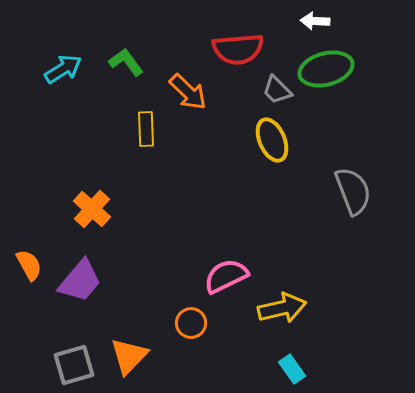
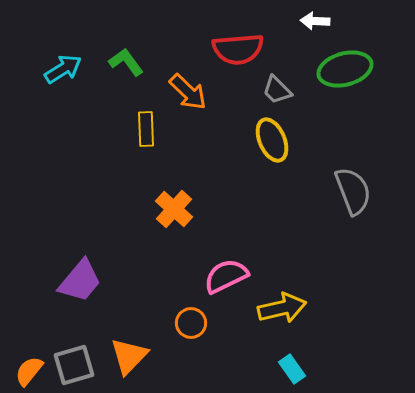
green ellipse: moved 19 px right
orange cross: moved 82 px right
orange semicircle: moved 106 px down; rotated 112 degrees counterclockwise
